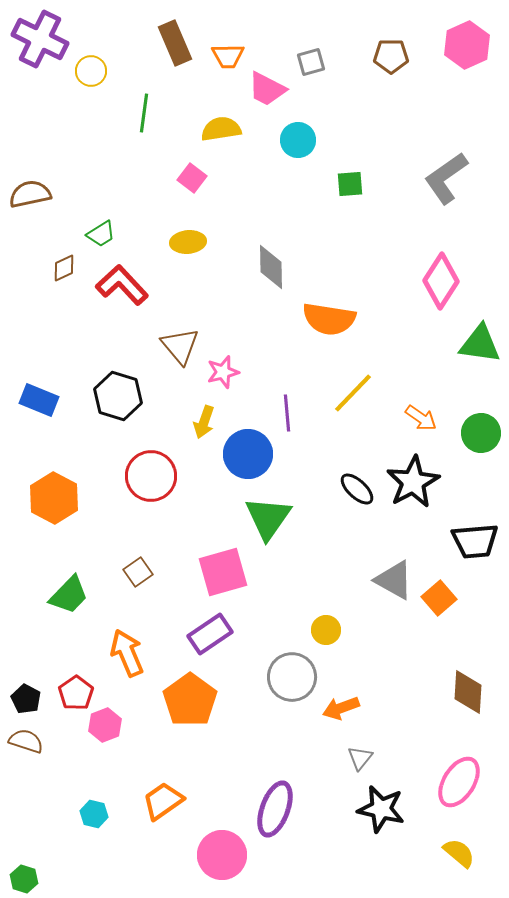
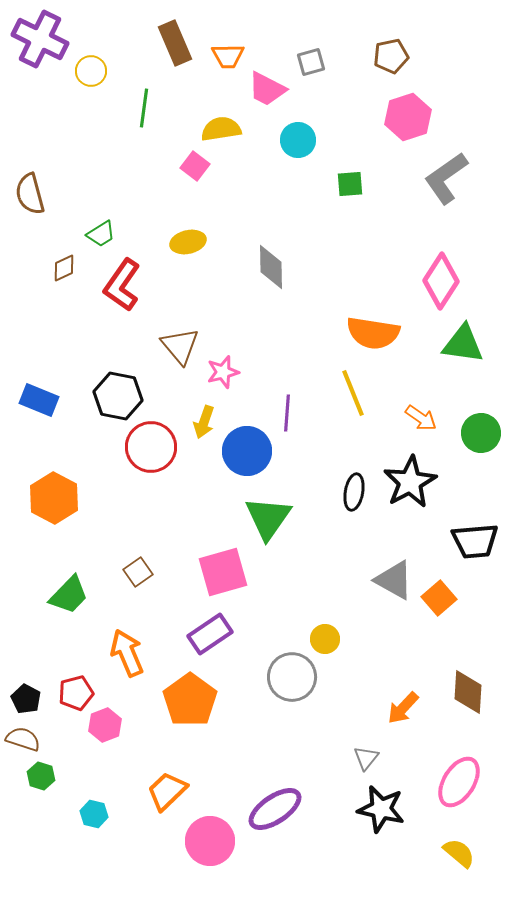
pink hexagon at (467, 45): moved 59 px left, 72 px down; rotated 6 degrees clockwise
brown pentagon at (391, 56): rotated 12 degrees counterclockwise
green line at (144, 113): moved 5 px up
pink square at (192, 178): moved 3 px right, 12 px up
brown semicircle at (30, 194): rotated 93 degrees counterclockwise
yellow ellipse at (188, 242): rotated 8 degrees counterclockwise
red L-shape at (122, 285): rotated 102 degrees counterclockwise
orange semicircle at (329, 319): moved 44 px right, 14 px down
green triangle at (480, 344): moved 17 px left
yellow line at (353, 393): rotated 66 degrees counterclockwise
black hexagon at (118, 396): rotated 6 degrees counterclockwise
purple line at (287, 413): rotated 9 degrees clockwise
blue circle at (248, 454): moved 1 px left, 3 px up
red circle at (151, 476): moved 29 px up
black star at (413, 482): moved 3 px left
black ellipse at (357, 489): moved 3 px left, 3 px down; rotated 57 degrees clockwise
yellow circle at (326, 630): moved 1 px left, 9 px down
red pentagon at (76, 693): rotated 20 degrees clockwise
orange arrow at (341, 708): moved 62 px right; rotated 27 degrees counterclockwise
brown semicircle at (26, 741): moved 3 px left, 2 px up
gray triangle at (360, 758): moved 6 px right
orange trapezoid at (163, 801): moved 4 px right, 10 px up; rotated 9 degrees counterclockwise
purple ellipse at (275, 809): rotated 36 degrees clockwise
pink circle at (222, 855): moved 12 px left, 14 px up
green hexagon at (24, 879): moved 17 px right, 103 px up
